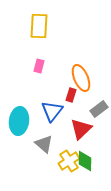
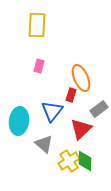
yellow rectangle: moved 2 px left, 1 px up
